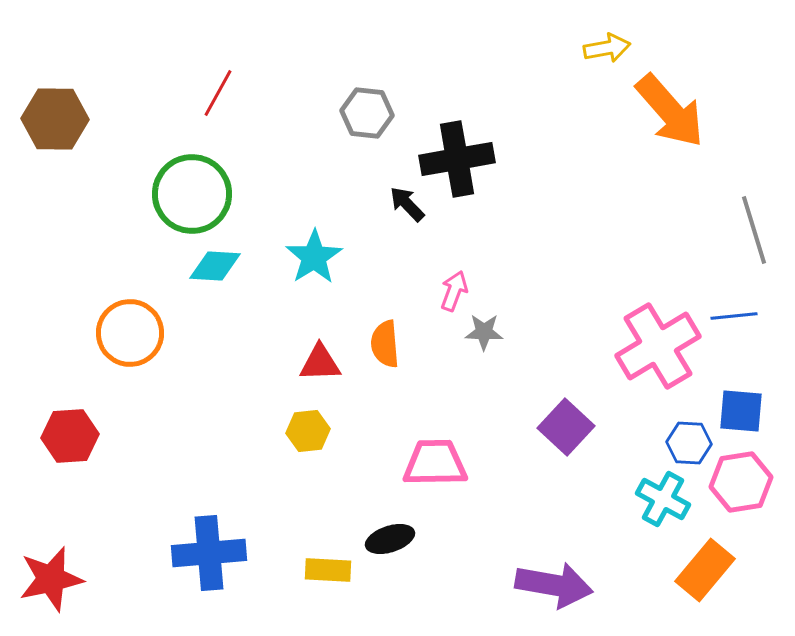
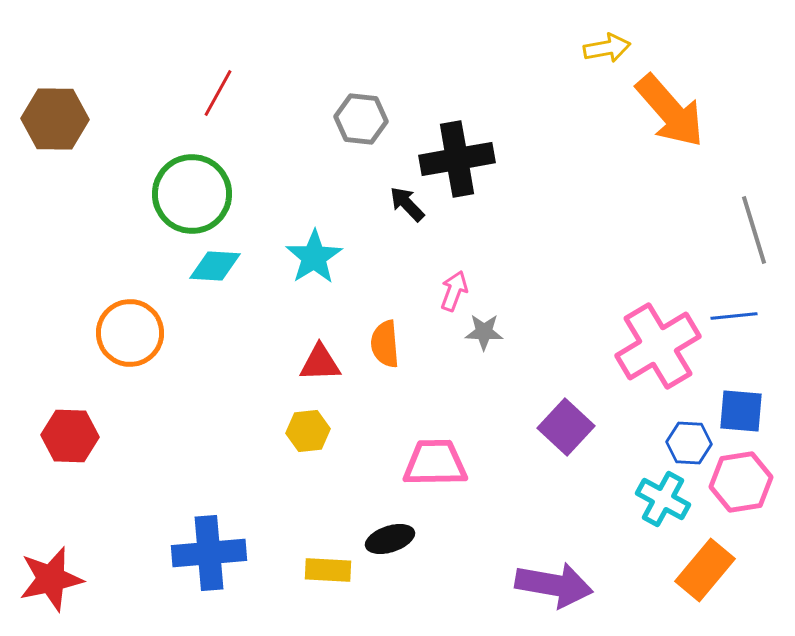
gray hexagon: moved 6 px left, 6 px down
red hexagon: rotated 6 degrees clockwise
